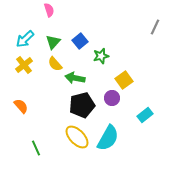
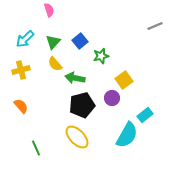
gray line: moved 1 px up; rotated 42 degrees clockwise
yellow cross: moved 3 px left, 5 px down; rotated 24 degrees clockwise
cyan semicircle: moved 19 px right, 3 px up
